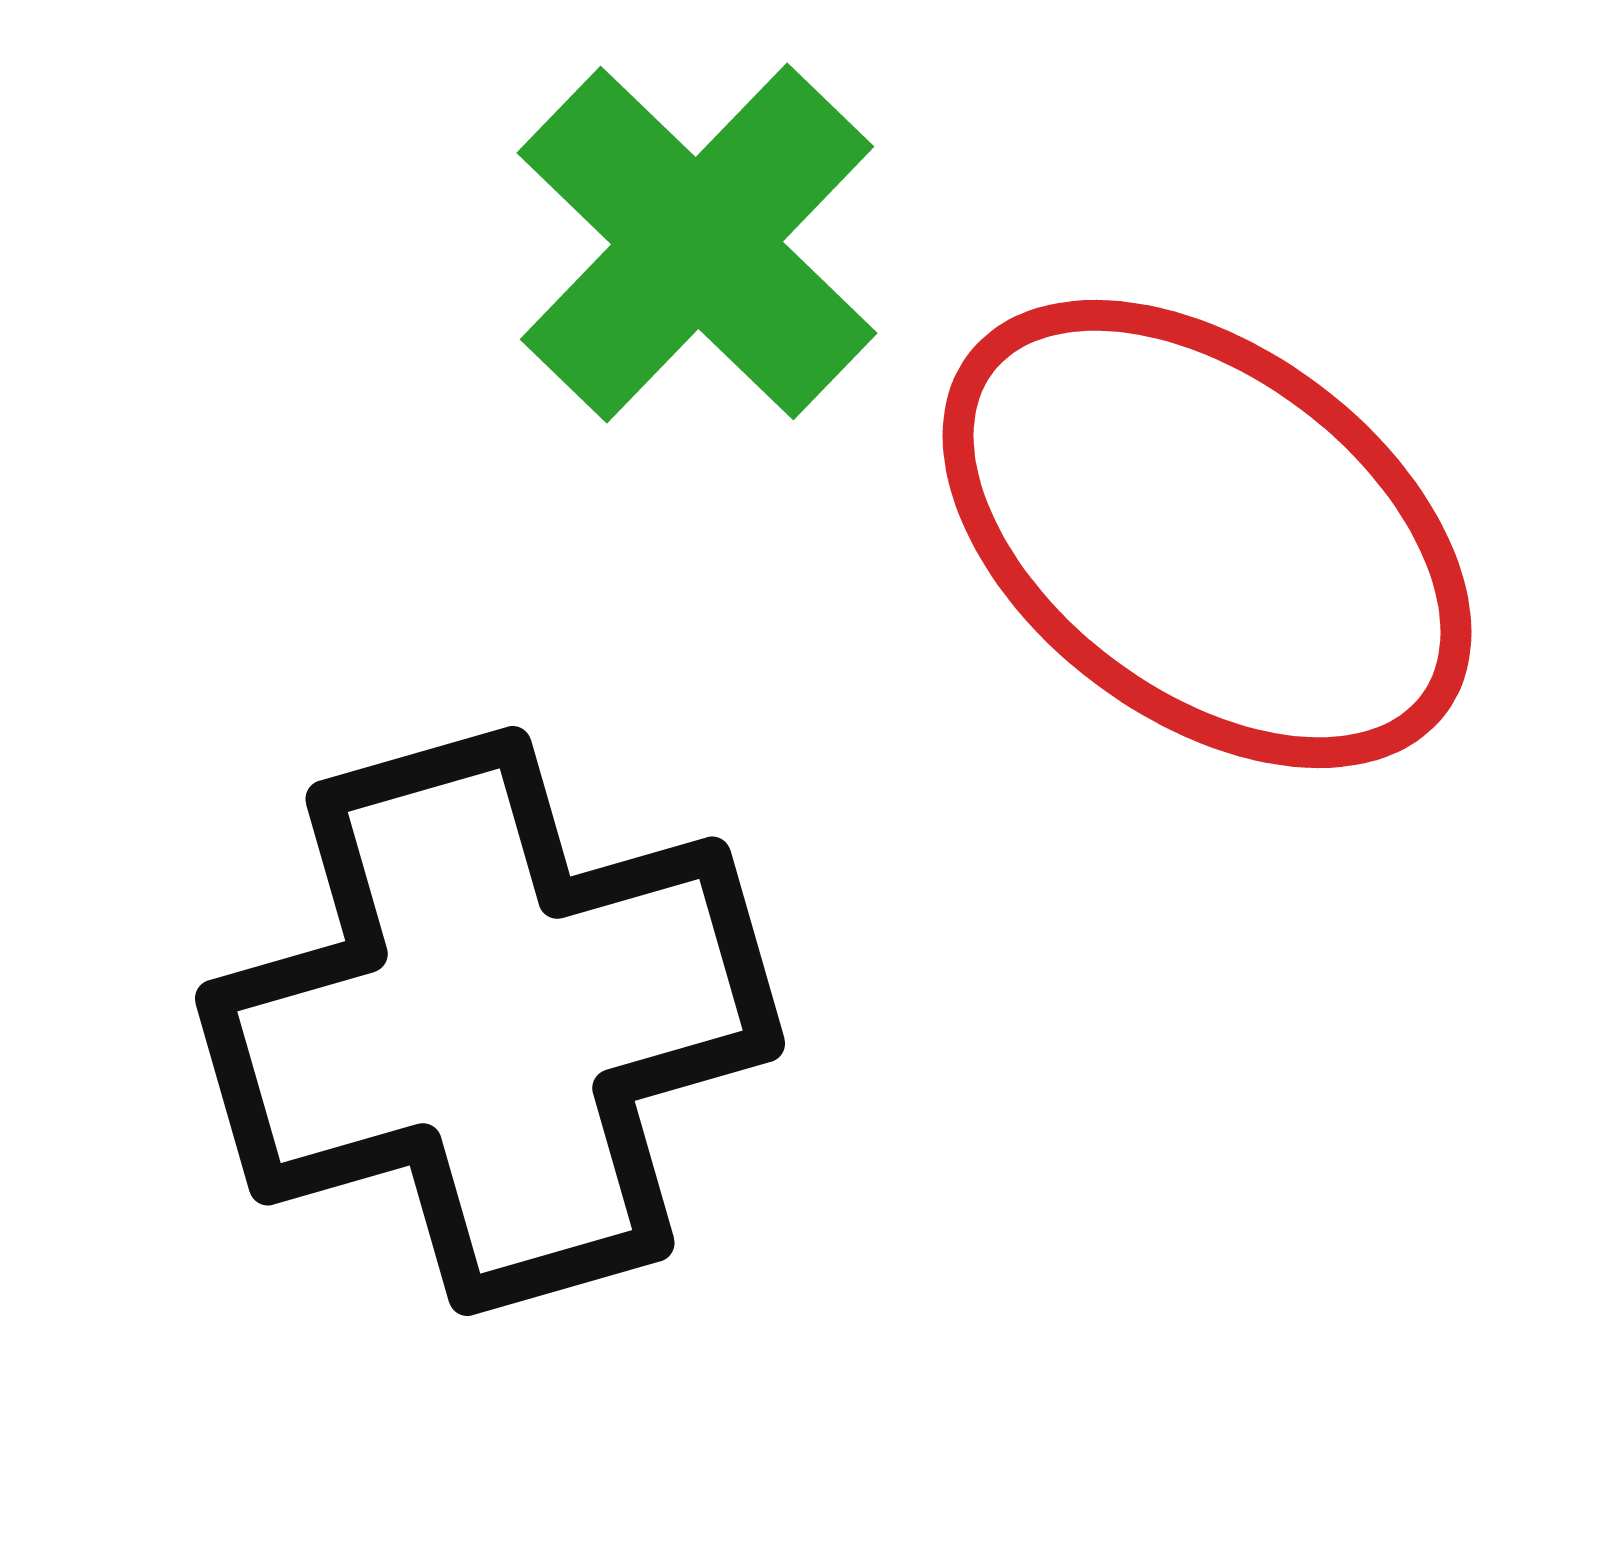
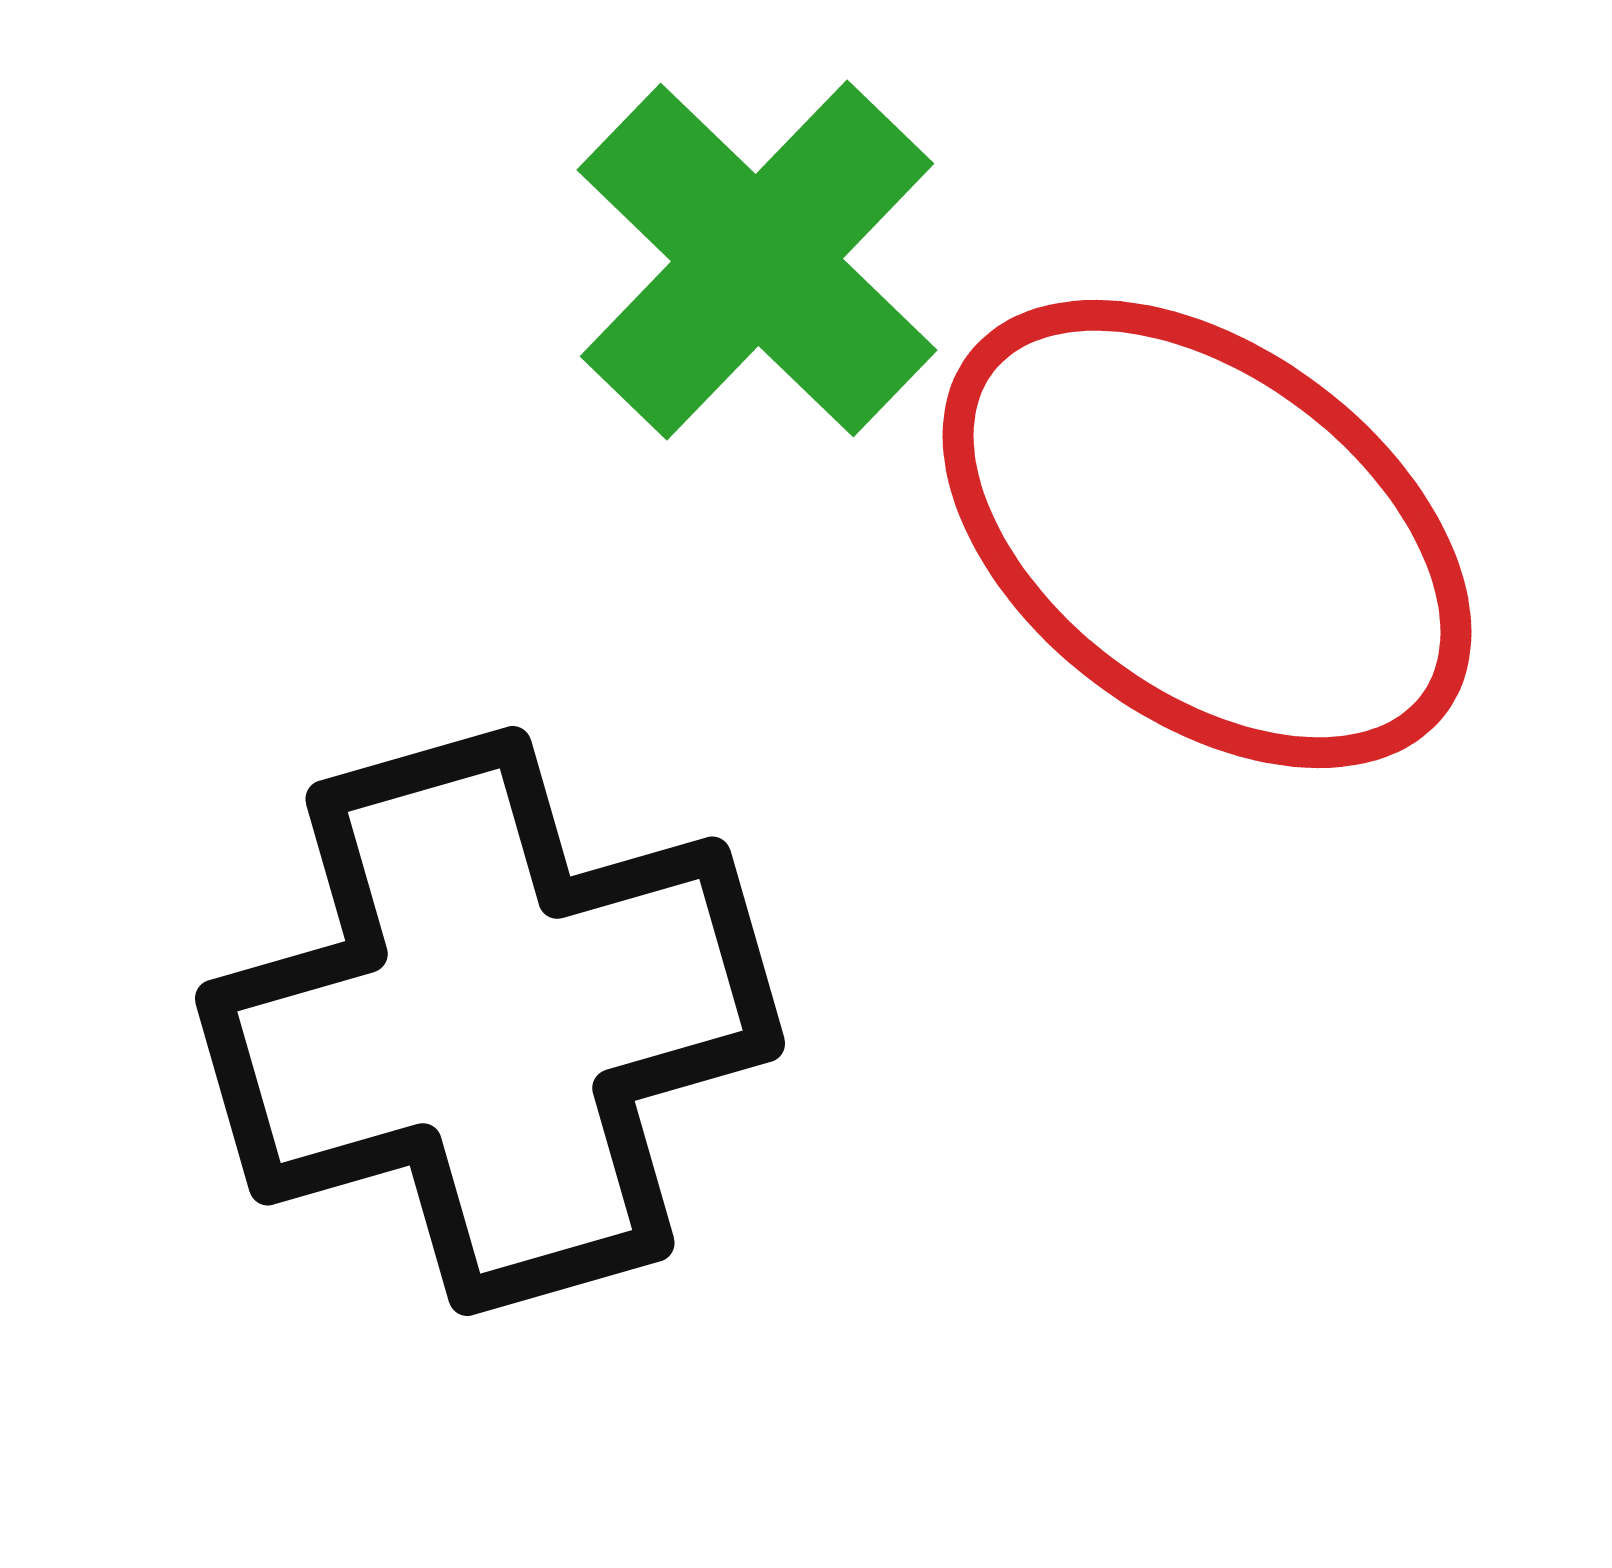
green cross: moved 60 px right, 17 px down
